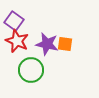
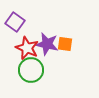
purple square: moved 1 px right, 1 px down
red star: moved 10 px right, 7 px down
